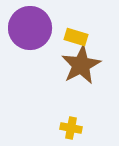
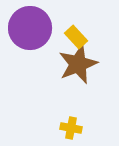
yellow rectangle: rotated 30 degrees clockwise
brown star: moved 3 px left, 1 px up; rotated 6 degrees clockwise
